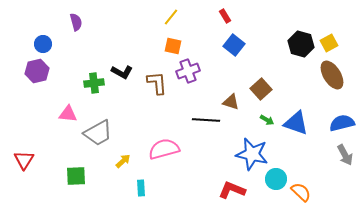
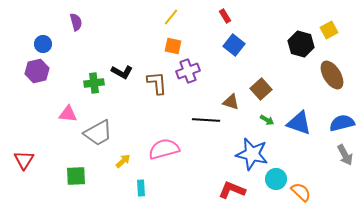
yellow square: moved 13 px up
blue triangle: moved 3 px right
